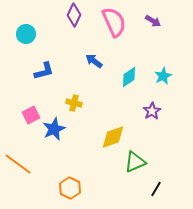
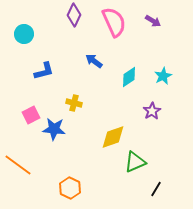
cyan circle: moved 2 px left
blue star: rotated 30 degrees clockwise
orange line: moved 1 px down
